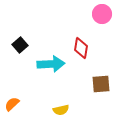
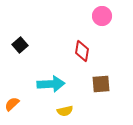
pink circle: moved 2 px down
red diamond: moved 1 px right, 3 px down
cyan arrow: moved 20 px down
yellow semicircle: moved 4 px right, 1 px down
